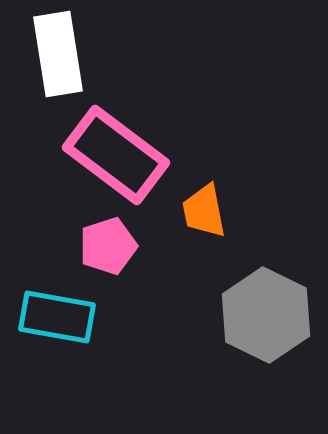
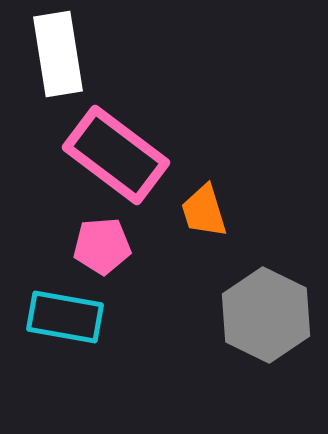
orange trapezoid: rotated 6 degrees counterclockwise
pink pentagon: moved 6 px left; rotated 14 degrees clockwise
cyan rectangle: moved 8 px right
